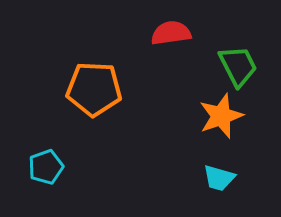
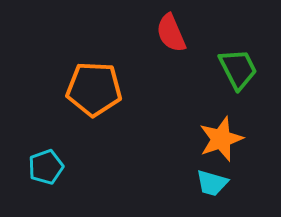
red semicircle: rotated 105 degrees counterclockwise
green trapezoid: moved 3 px down
orange star: moved 23 px down
cyan trapezoid: moved 7 px left, 5 px down
